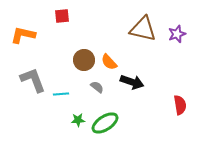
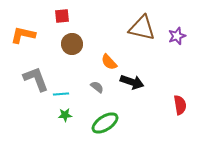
brown triangle: moved 1 px left, 1 px up
purple star: moved 2 px down
brown circle: moved 12 px left, 16 px up
gray L-shape: moved 3 px right, 1 px up
green star: moved 13 px left, 5 px up
